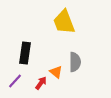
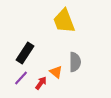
yellow trapezoid: moved 1 px up
black rectangle: rotated 25 degrees clockwise
purple line: moved 6 px right, 3 px up
